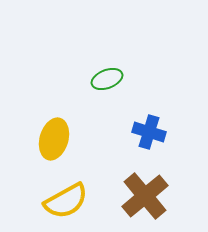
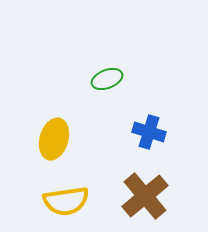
yellow semicircle: rotated 21 degrees clockwise
